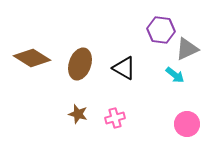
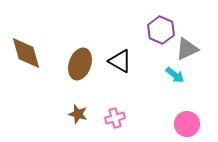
purple hexagon: rotated 16 degrees clockwise
brown diamond: moved 6 px left, 5 px up; rotated 42 degrees clockwise
black triangle: moved 4 px left, 7 px up
